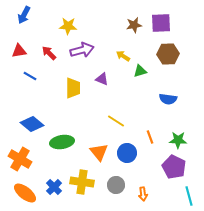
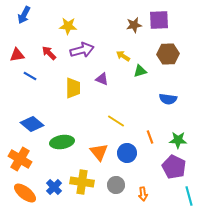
purple square: moved 2 px left, 3 px up
red triangle: moved 2 px left, 4 px down
